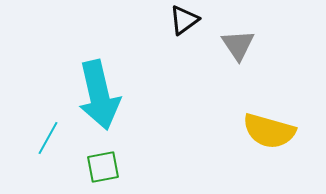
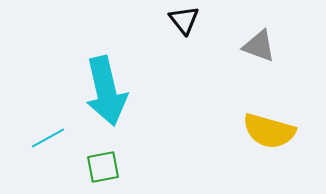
black triangle: rotated 32 degrees counterclockwise
gray triangle: moved 21 px right, 1 px down; rotated 36 degrees counterclockwise
cyan arrow: moved 7 px right, 4 px up
cyan line: rotated 32 degrees clockwise
